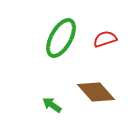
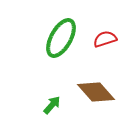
green arrow: rotated 96 degrees clockwise
